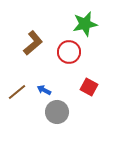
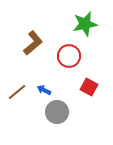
red circle: moved 4 px down
